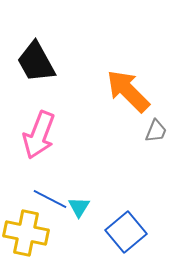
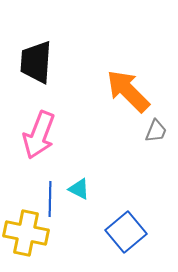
black trapezoid: rotated 33 degrees clockwise
blue line: rotated 64 degrees clockwise
cyan triangle: moved 18 px up; rotated 35 degrees counterclockwise
